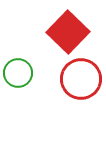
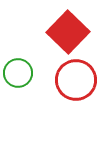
red circle: moved 5 px left, 1 px down
